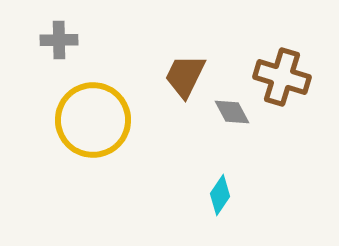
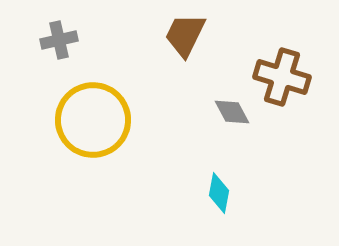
gray cross: rotated 12 degrees counterclockwise
brown trapezoid: moved 41 px up
cyan diamond: moved 1 px left, 2 px up; rotated 24 degrees counterclockwise
